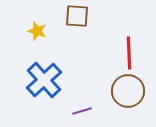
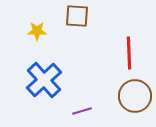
yellow star: rotated 18 degrees counterclockwise
brown circle: moved 7 px right, 5 px down
